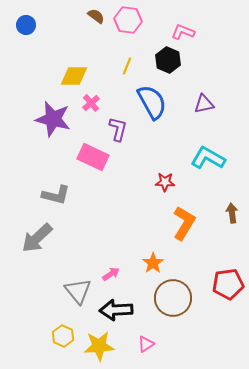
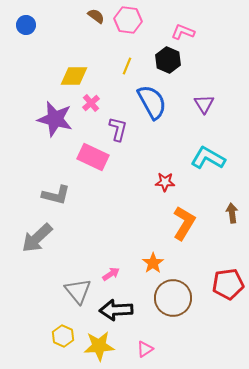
purple triangle: rotated 50 degrees counterclockwise
purple star: moved 2 px right
pink triangle: moved 1 px left, 5 px down
